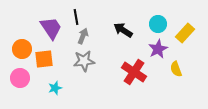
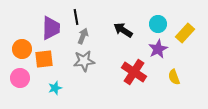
purple trapezoid: rotated 35 degrees clockwise
yellow semicircle: moved 2 px left, 8 px down
